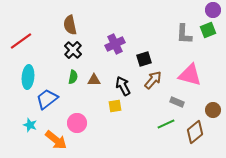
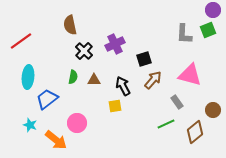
black cross: moved 11 px right, 1 px down
gray rectangle: rotated 32 degrees clockwise
